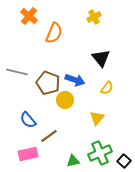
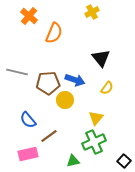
yellow cross: moved 2 px left, 5 px up
brown pentagon: rotated 25 degrees counterclockwise
yellow triangle: moved 1 px left
green cross: moved 6 px left, 11 px up
